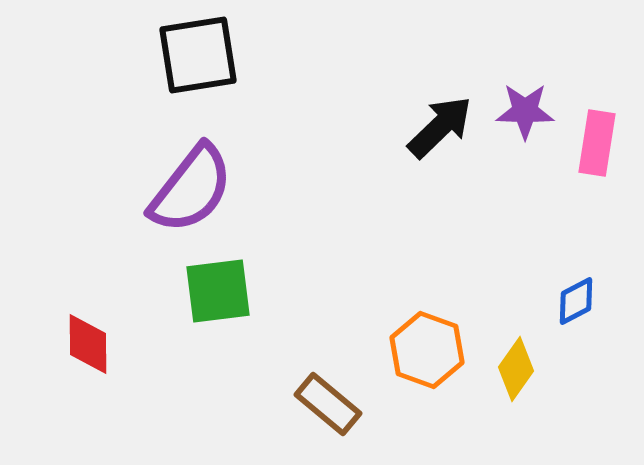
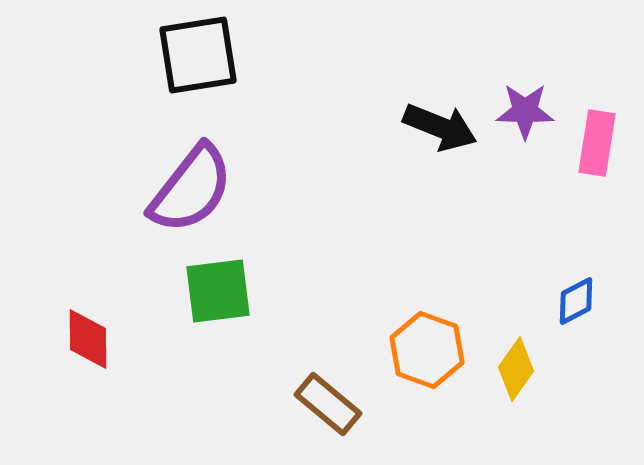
black arrow: rotated 66 degrees clockwise
red diamond: moved 5 px up
